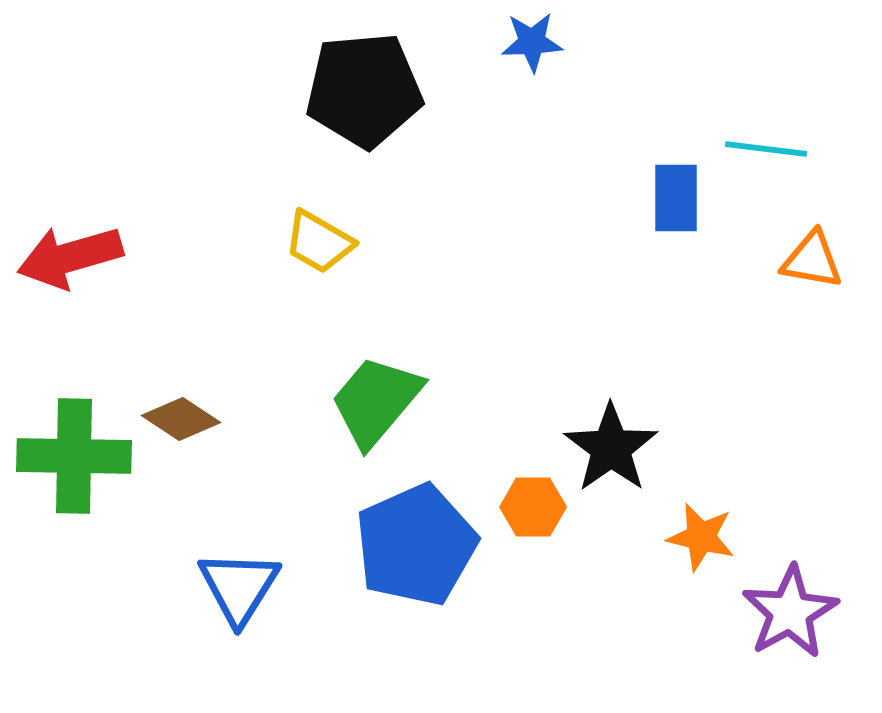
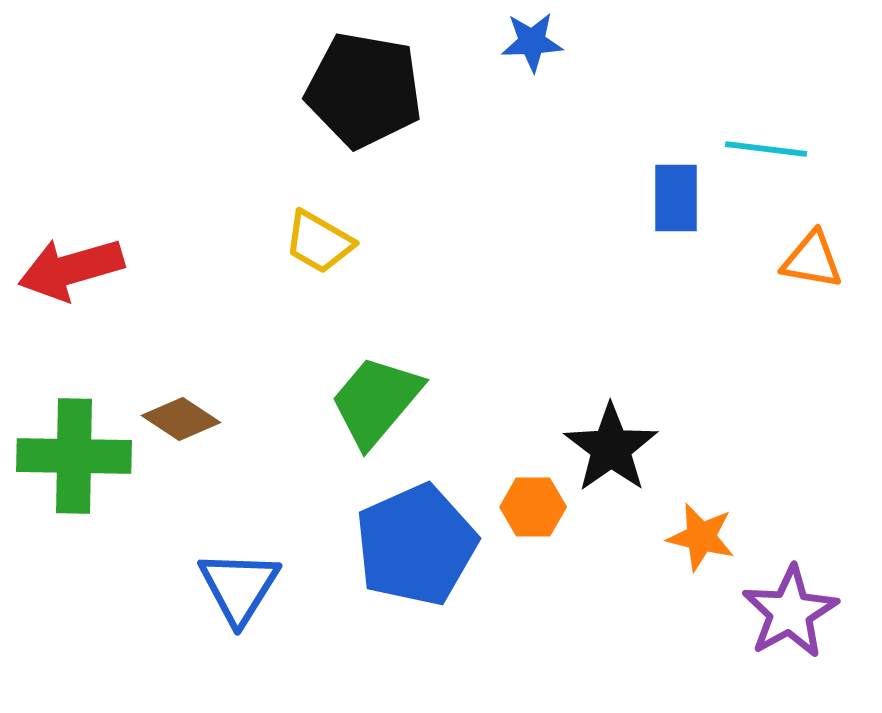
black pentagon: rotated 15 degrees clockwise
red arrow: moved 1 px right, 12 px down
